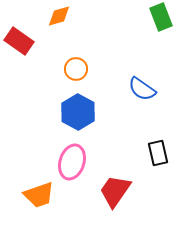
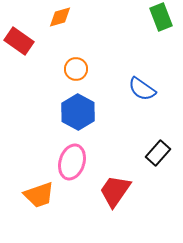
orange diamond: moved 1 px right, 1 px down
black rectangle: rotated 55 degrees clockwise
